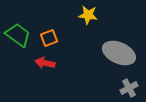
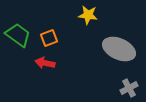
gray ellipse: moved 4 px up
